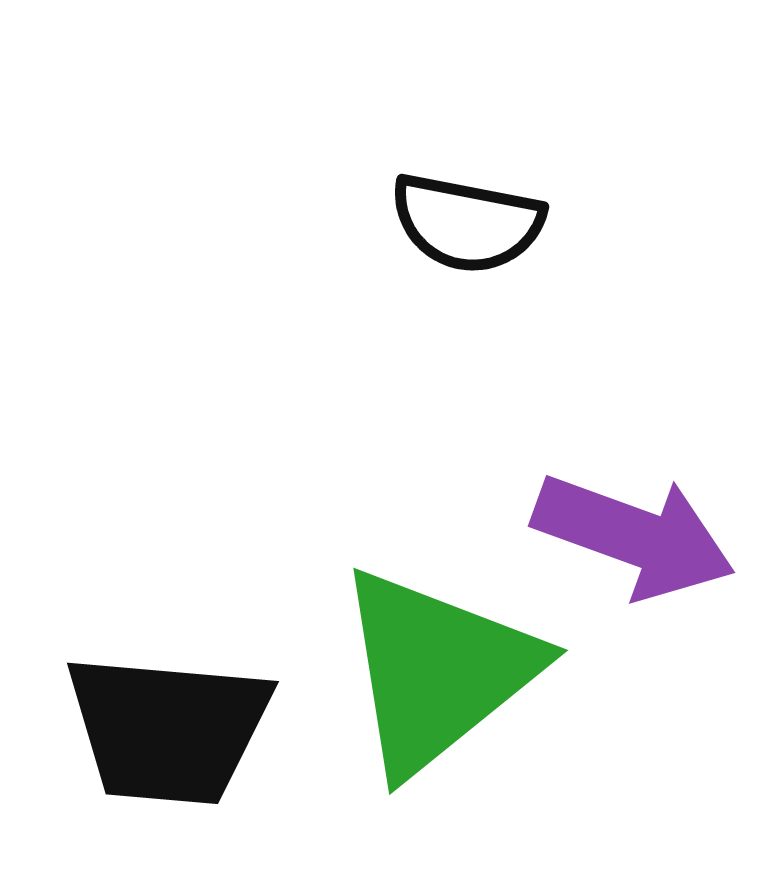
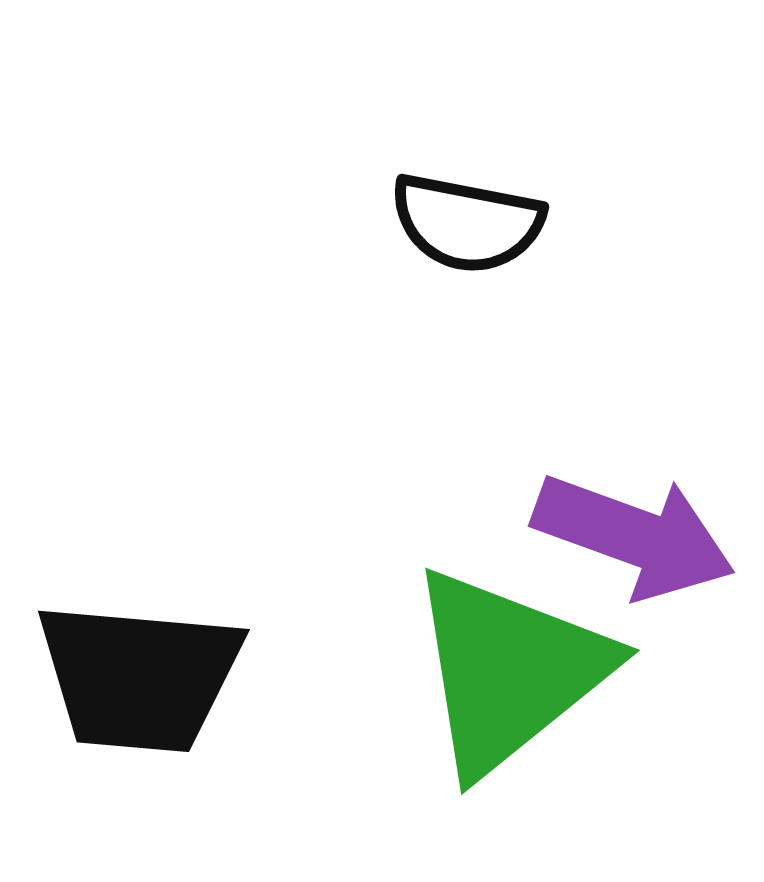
green triangle: moved 72 px right
black trapezoid: moved 29 px left, 52 px up
